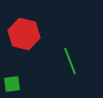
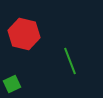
green square: rotated 18 degrees counterclockwise
